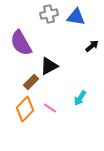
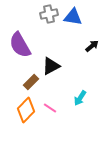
blue triangle: moved 3 px left
purple semicircle: moved 1 px left, 2 px down
black triangle: moved 2 px right
orange diamond: moved 1 px right, 1 px down
